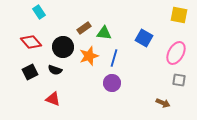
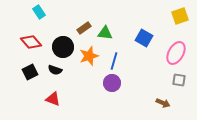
yellow square: moved 1 px right, 1 px down; rotated 30 degrees counterclockwise
green triangle: moved 1 px right
blue line: moved 3 px down
